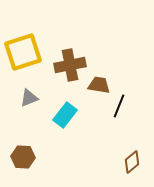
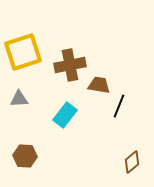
gray triangle: moved 10 px left, 1 px down; rotated 18 degrees clockwise
brown hexagon: moved 2 px right, 1 px up
